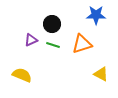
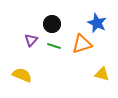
blue star: moved 1 px right, 8 px down; rotated 24 degrees clockwise
purple triangle: rotated 24 degrees counterclockwise
green line: moved 1 px right, 1 px down
yellow triangle: moved 1 px right; rotated 14 degrees counterclockwise
